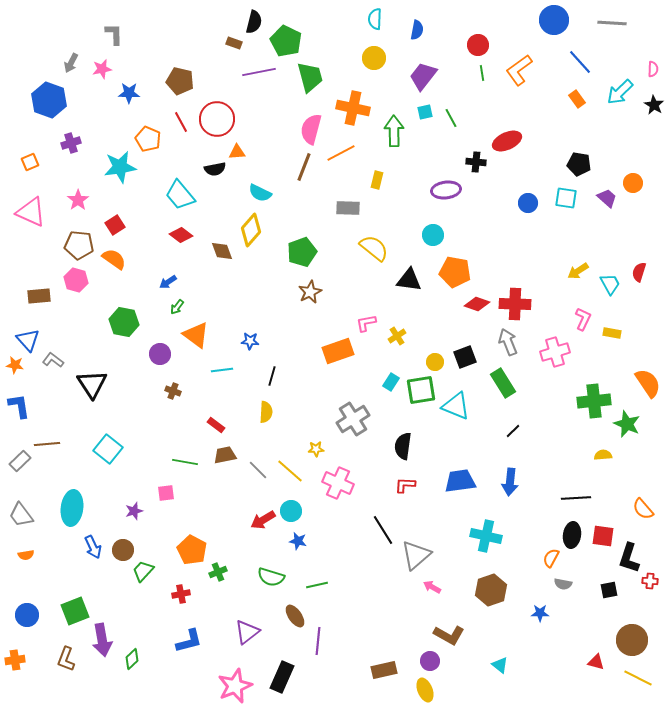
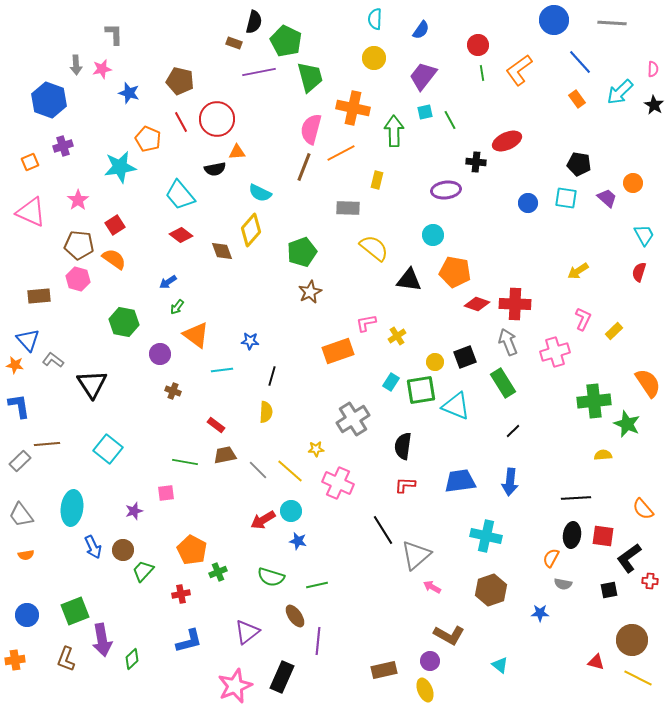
blue semicircle at (417, 30): moved 4 px right; rotated 24 degrees clockwise
gray arrow at (71, 63): moved 5 px right, 2 px down; rotated 30 degrees counterclockwise
blue star at (129, 93): rotated 15 degrees clockwise
green line at (451, 118): moved 1 px left, 2 px down
purple cross at (71, 143): moved 8 px left, 3 px down
pink hexagon at (76, 280): moved 2 px right, 1 px up
cyan trapezoid at (610, 284): moved 34 px right, 49 px up
yellow rectangle at (612, 333): moved 2 px right, 2 px up; rotated 54 degrees counterclockwise
black L-shape at (629, 558): rotated 36 degrees clockwise
